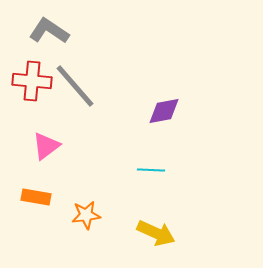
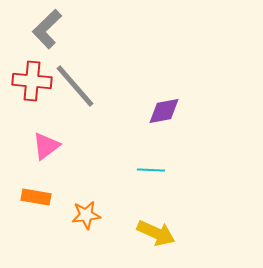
gray L-shape: moved 2 px left, 2 px up; rotated 78 degrees counterclockwise
